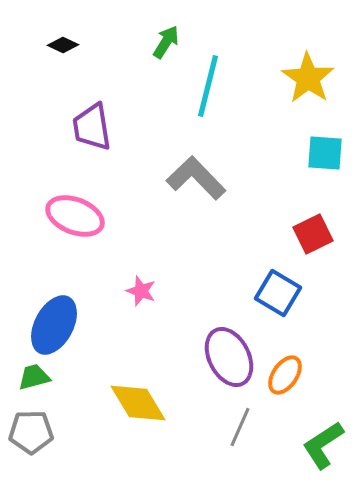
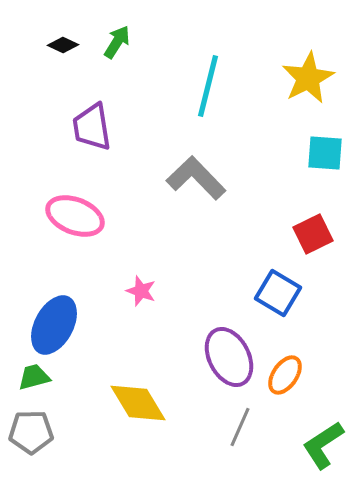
green arrow: moved 49 px left
yellow star: rotated 10 degrees clockwise
